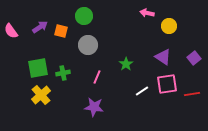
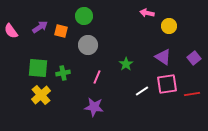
green square: rotated 15 degrees clockwise
